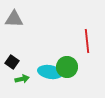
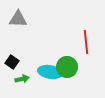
gray triangle: moved 4 px right
red line: moved 1 px left, 1 px down
